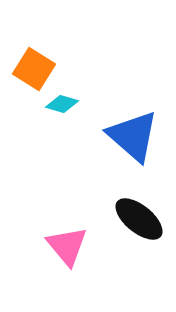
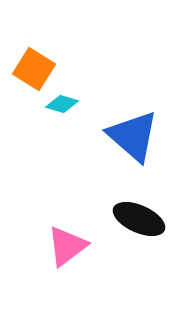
black ellipse: rotated 15 degrees counterclockwise
pink triangle: rotated 33 degrees clockwise
